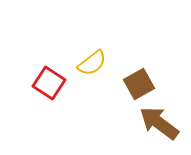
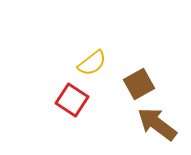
red square: moved 23 px right, 17 px down
brown arrow: moved 2 px left, 1 px down
